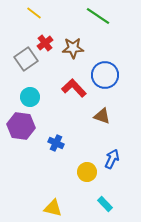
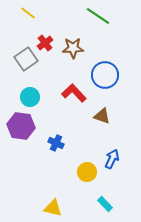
yellow line: moved 6 px left
red L-shape: moved 5 px down
